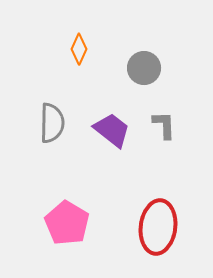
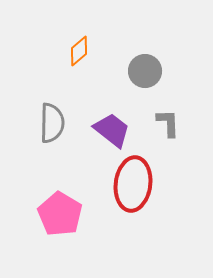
orange diamond: moved 2 px down; rotated 24 degrees clockwise
gray circle: moved 1 px right, 3 px down
gray L-shape: moved 4 px right, 2 px up
pink pentagon: moved 7 px left, 9 px up
red ellipse: moved 25 px left, 43 px up
